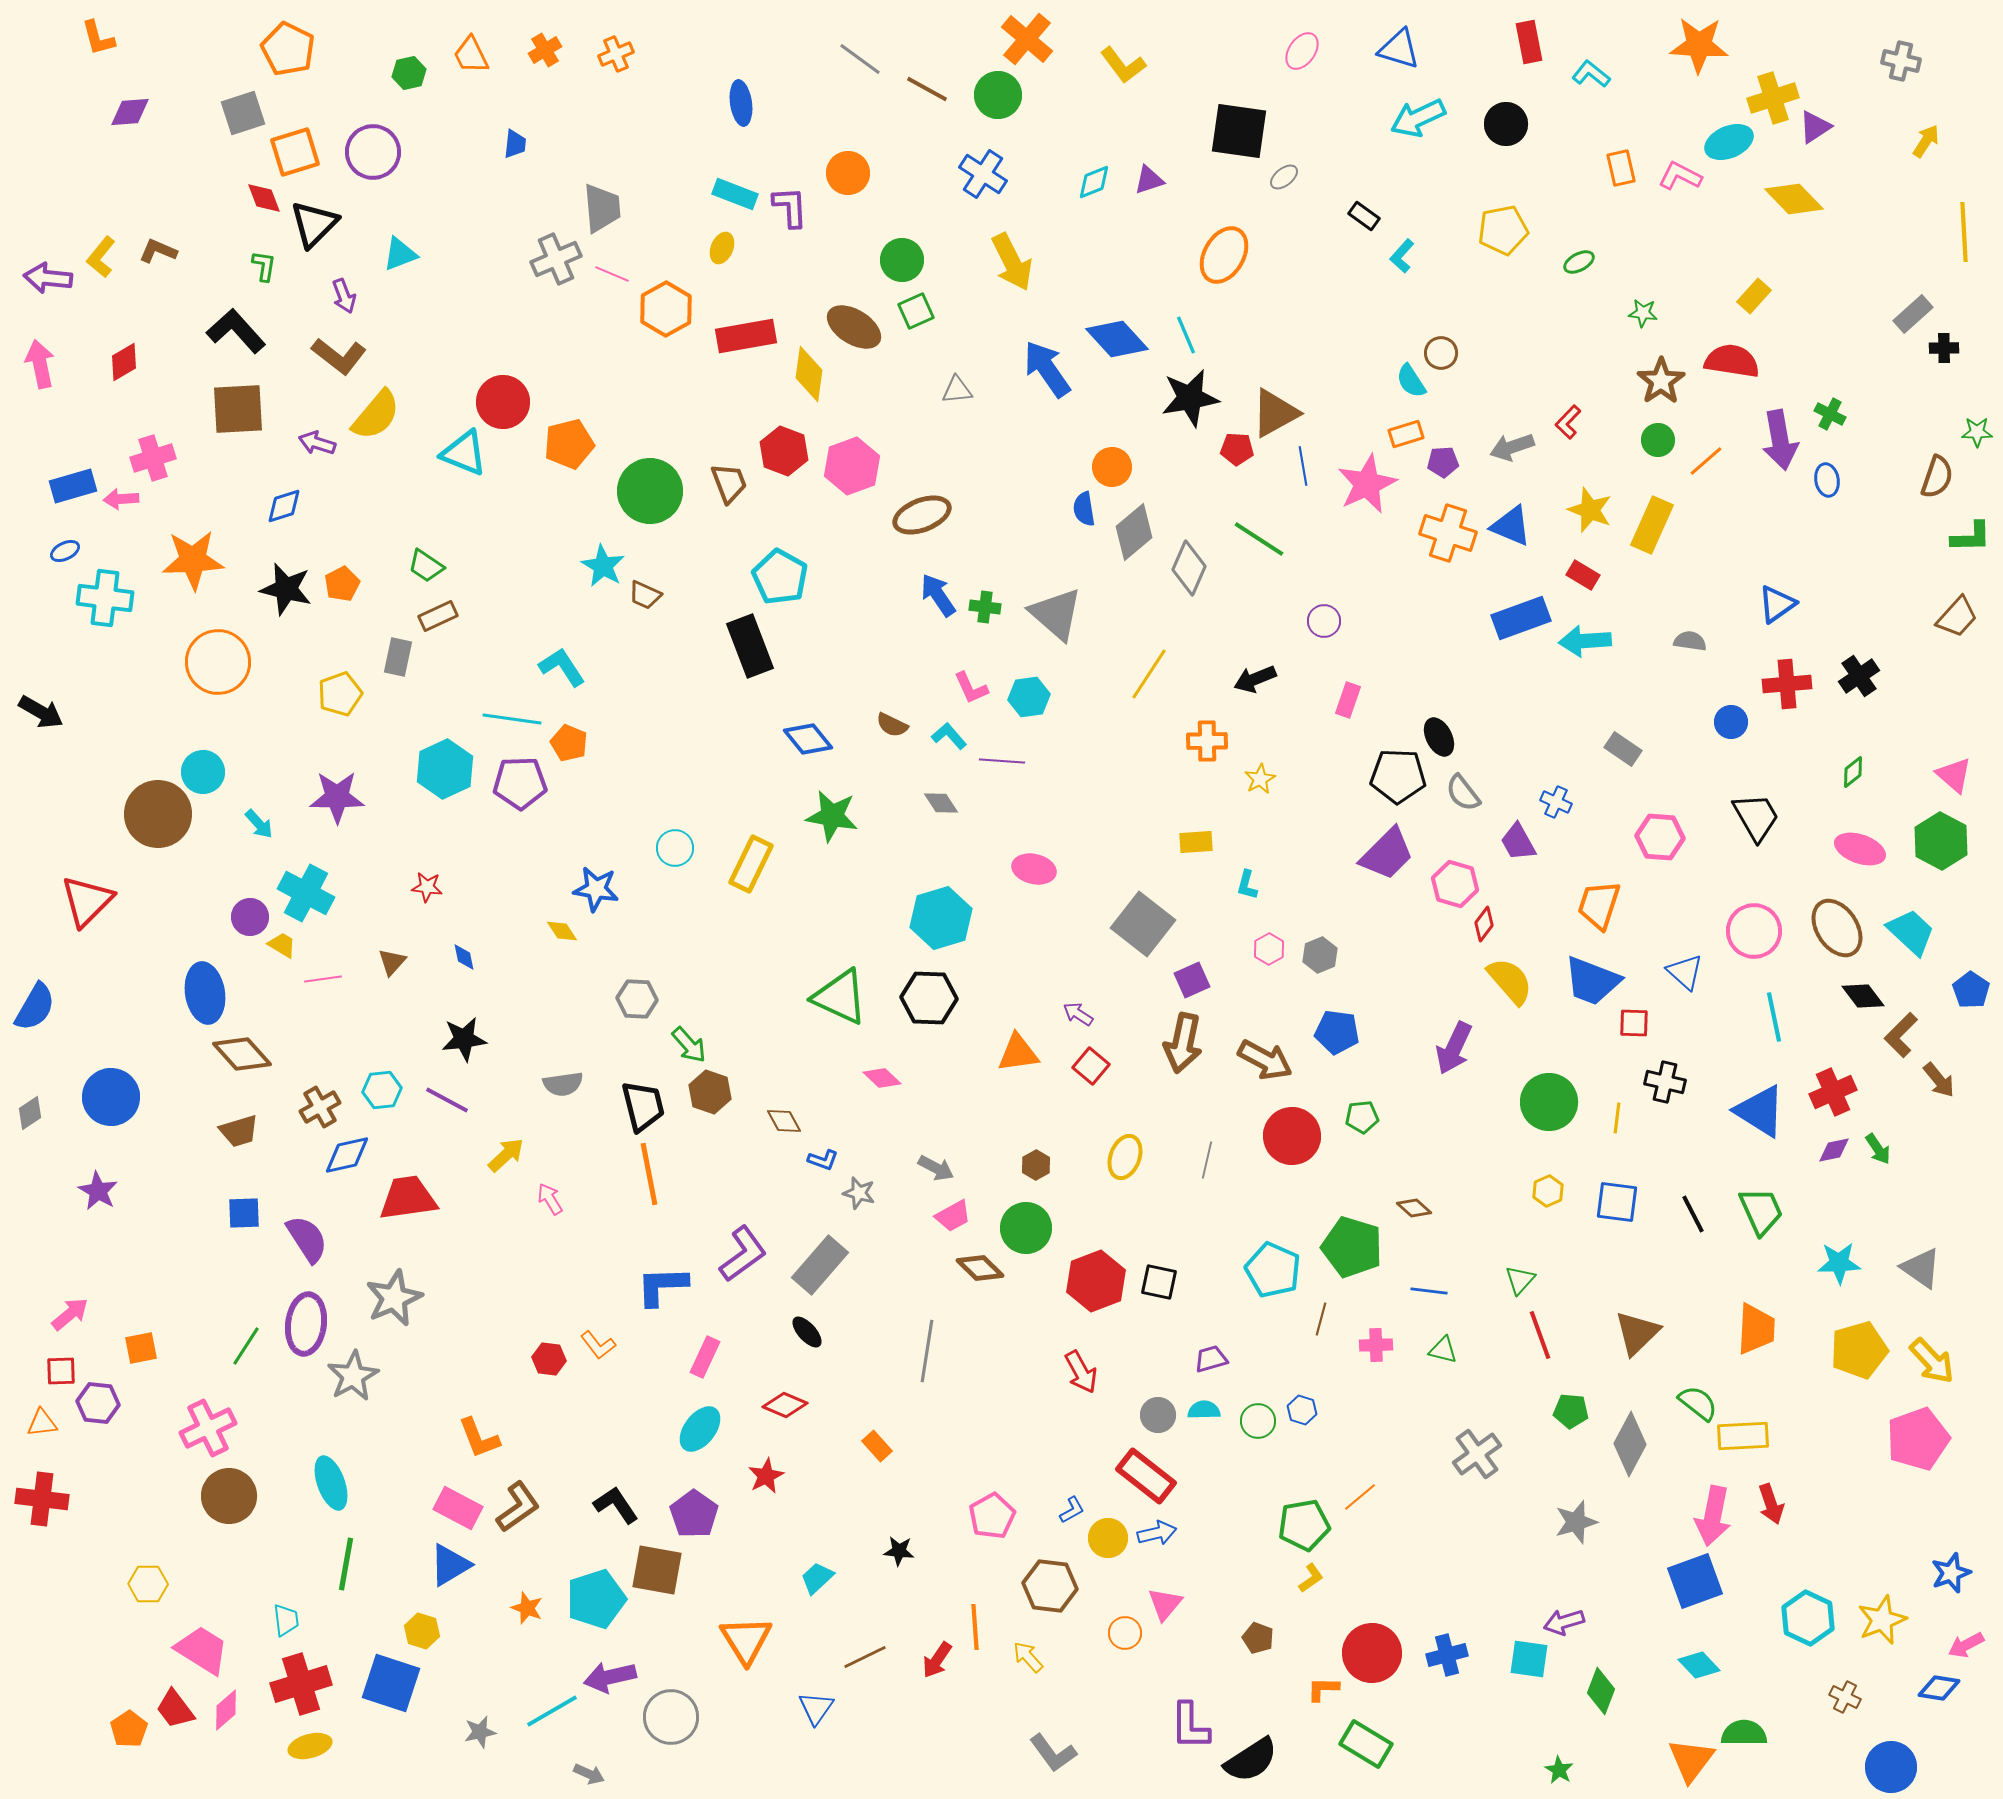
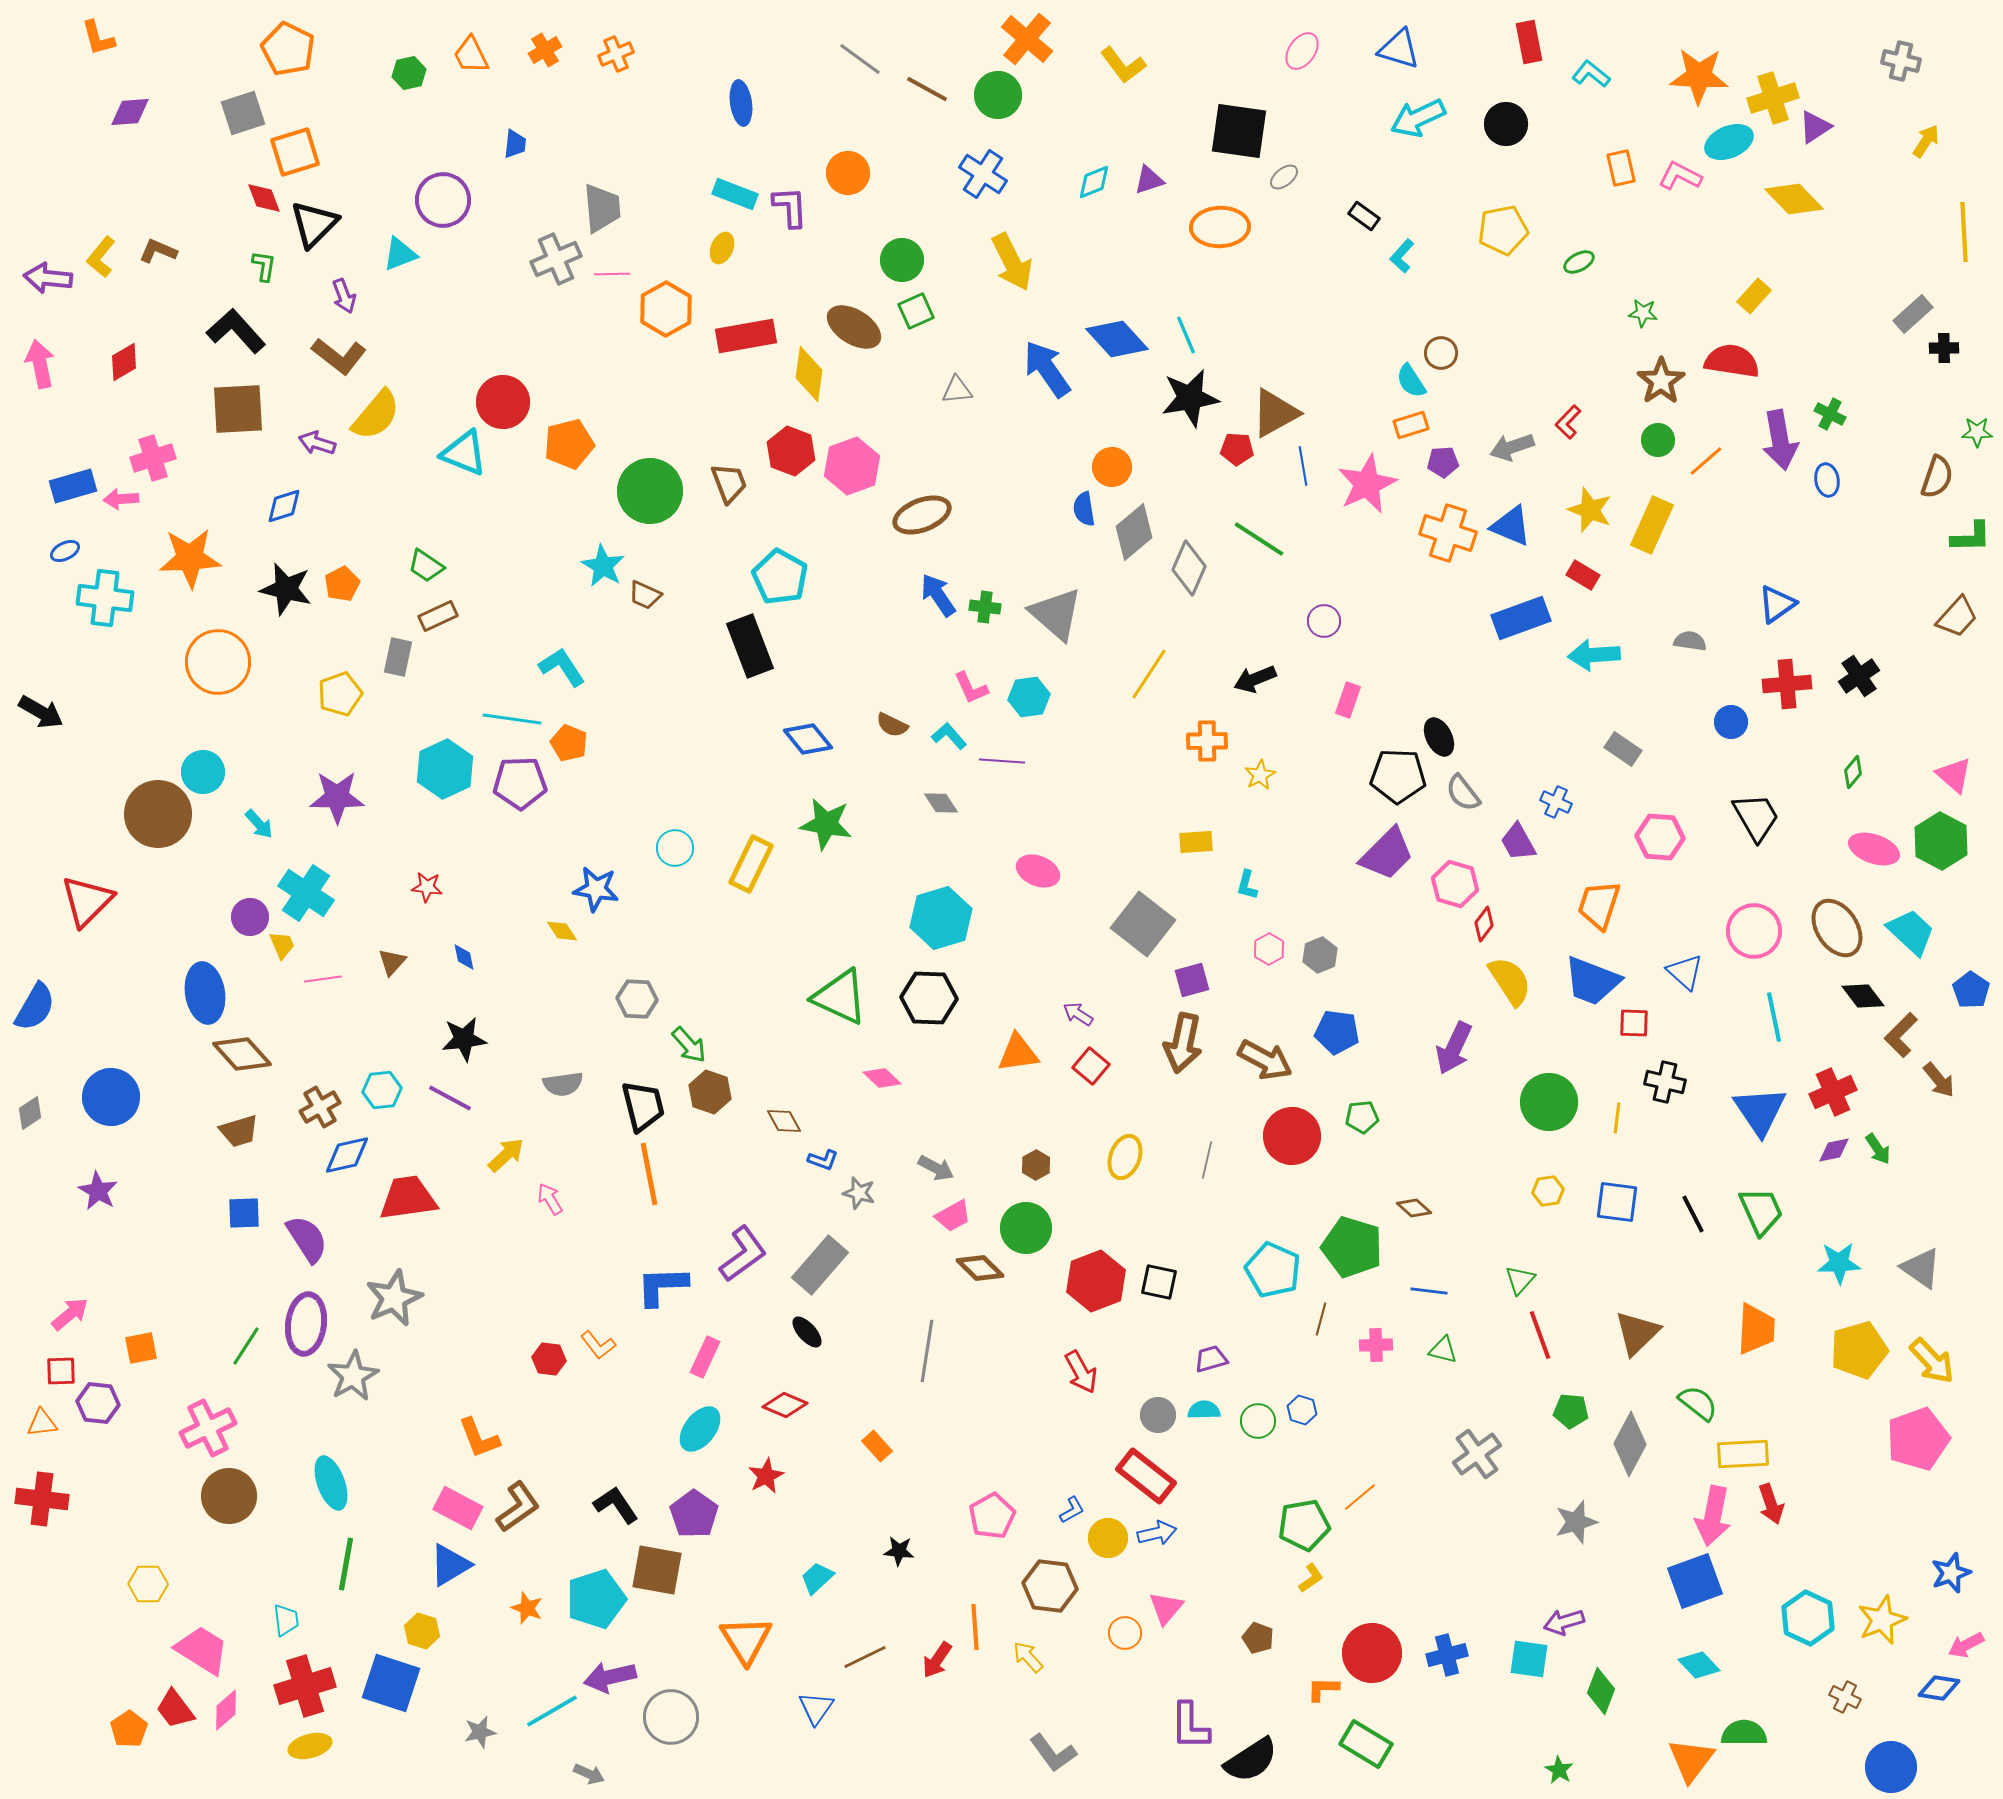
orange star at (1699, 45): moved 31 px down
purple circle at (373, 152): moved 70 px right, 48 px down
orange ellipse at (1224, 255): moved 4 px left, 28 px up; rotated 58 degrees clockwise
pink line at (612, 274): rotated 24 degrees counterclockwise
orange rectangle at (1406, 434): moved 5 px right, 9 px up
red hexagon at (784, 451): moved 7 px right
orange star at (193, 560): moved 3 px left, 2 px up
cyan arrow at (1585, 641): moved 9 px right, 14 px down
green diamond at (1853, 772): rotated 12 degrees counterclockwise
yellow star at (1260, 779): moved 4 px up
green star at (832, 816): moved 6 px left, 8 px down
pink ellipse at (1860, 849): moved 14 px right
pink ellipse at (1034, 869): moved 4 px right, 2 px down; rotated 9 degrees clockwise
cyan cross at (306, 893): rotated 6 degrees clockwise
yellow trapezoid at (282, 945): rotated 36 degrees clockwise
purple square at (1192, 980): rotated 9 degrees clockwise
yellow semicircle at (1510, 981): rotated 8 degrees clockwise
purple line at (447, 1100): moved 3 px right, 2 px up
blue triangle at (1760, 1111): rotated 24 degrees clockwise
yellow hexagon at (1548, 1191): rotated 16 degrees clockwise
yellow rectangle at (1743, 1436): moved 18 px down
pink triangle at (1165, 1604): moved 1 px right, 4 px down
red cross at (301, 1684): moved 4 px right, 2 px down
